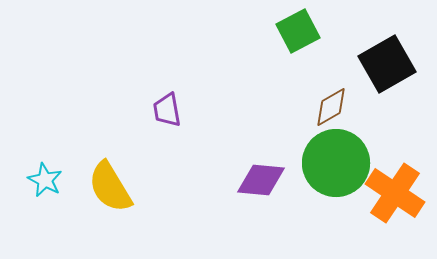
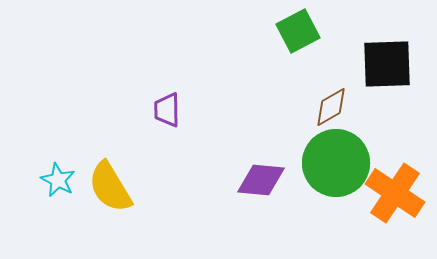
black square: rotated 28 degrees clockwise
purple trapezoid: rotated 9 degrees clockwise
cyan star: moved 13 px right
